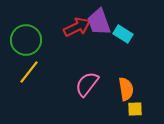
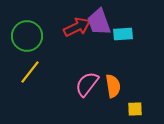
cyan rectangle: rotated 36 degrees counterclockwise
green circle: moved 1 px right, 4 px up
yellow line: moved 1 px right
orange semicircle: moved 13 px left, 3 px up
